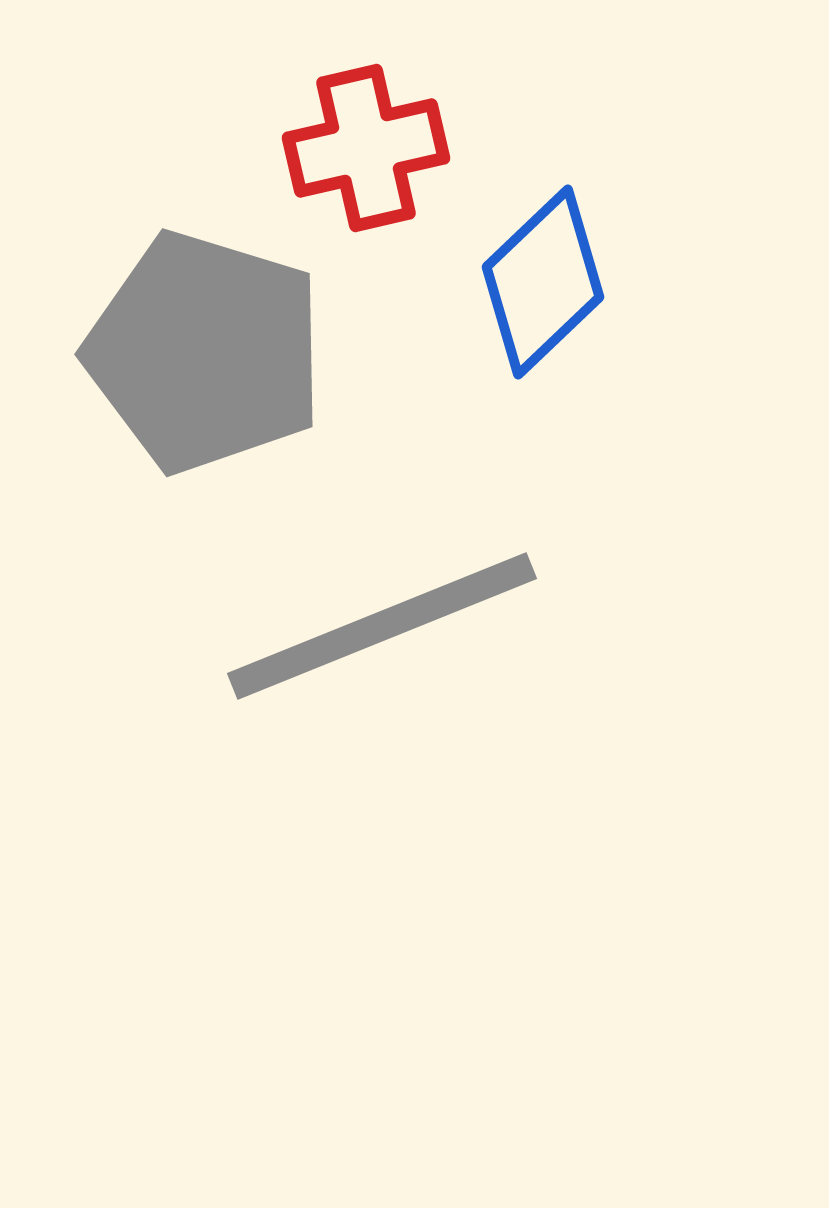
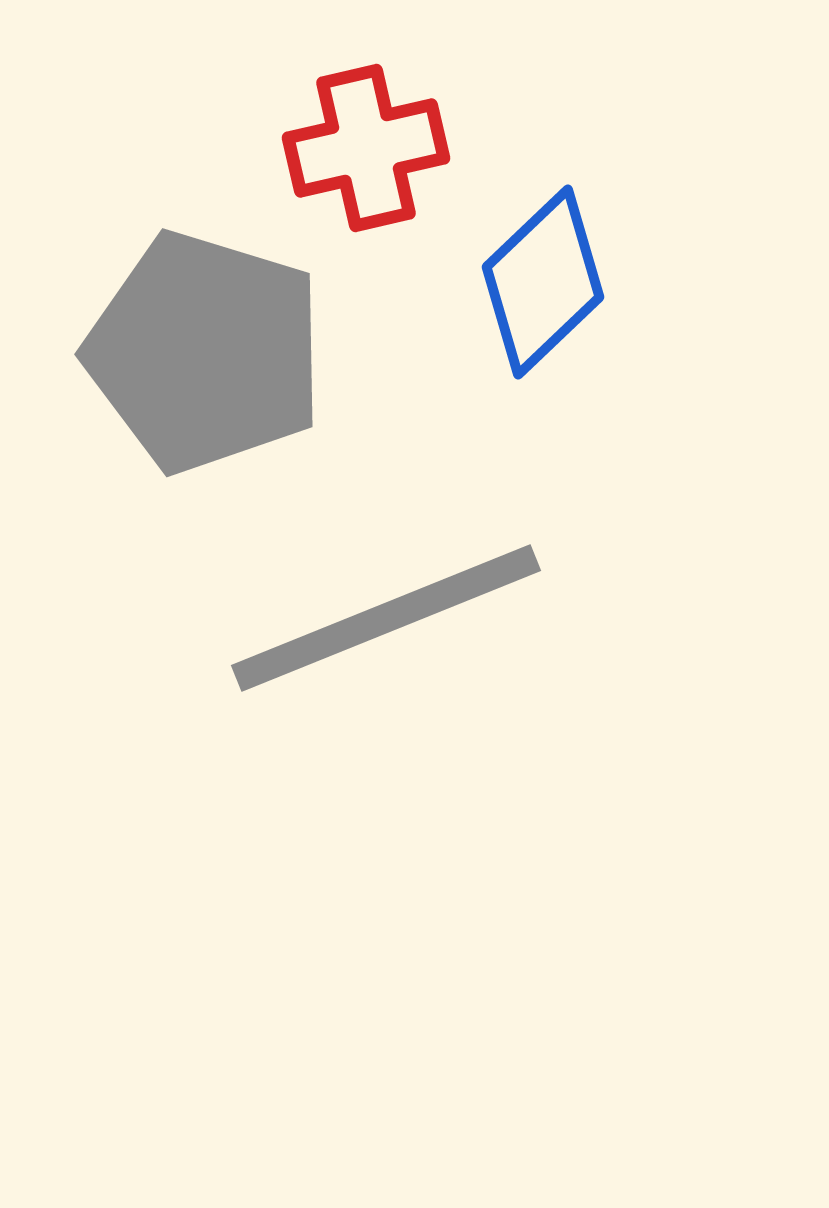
gray line: moved 4 px right, 8 px up
